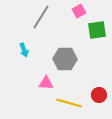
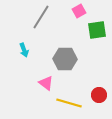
pink triangle: rotated 35 degrees clockwise
